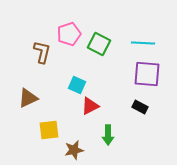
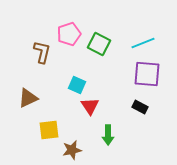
cyan line: rotated 25 degrees counterclockwise
red triangle: rotated 36 degrees counterclockwise
brown star: moved 2 px left
